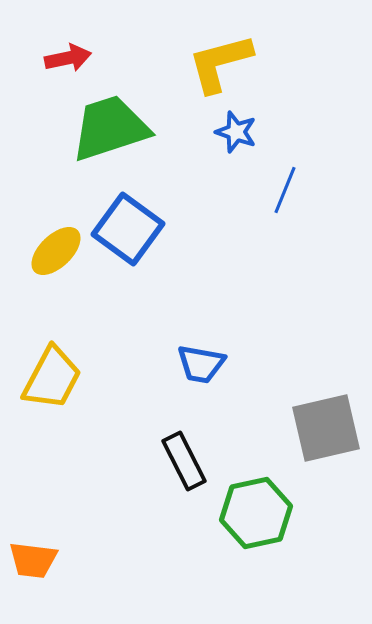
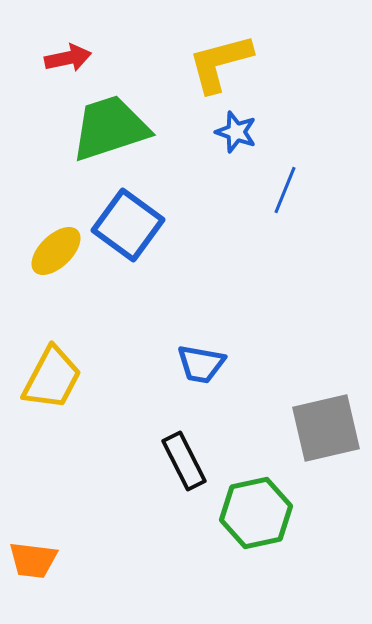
blue square: moved 4 px up
